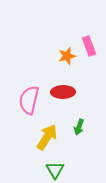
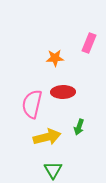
pink rectangle: moved 3 px up; rotated 42 degrees clockwise
orange star: moved 12 px left, 2 px down; rotated 12 degrees clockwise
pink semicircle: moved 3 px right, 4 px down
yellow arrow: rotated 44 degrees clockwise
green triangle: moved 2 px left
